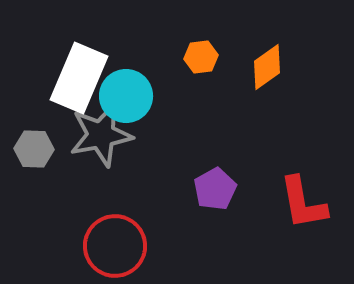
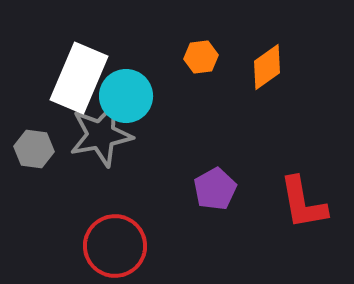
gray hexagon: rotated 6 degrees clockwise
